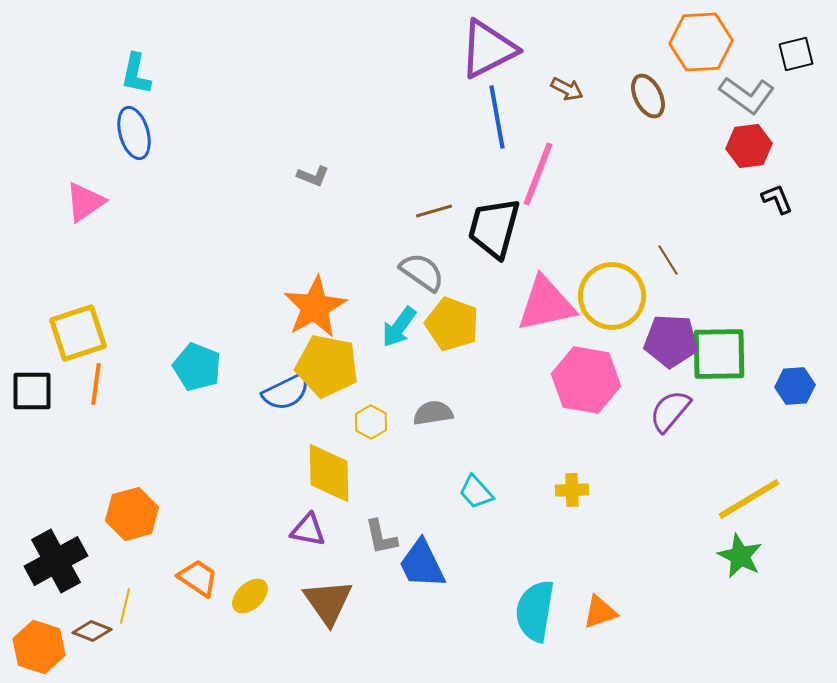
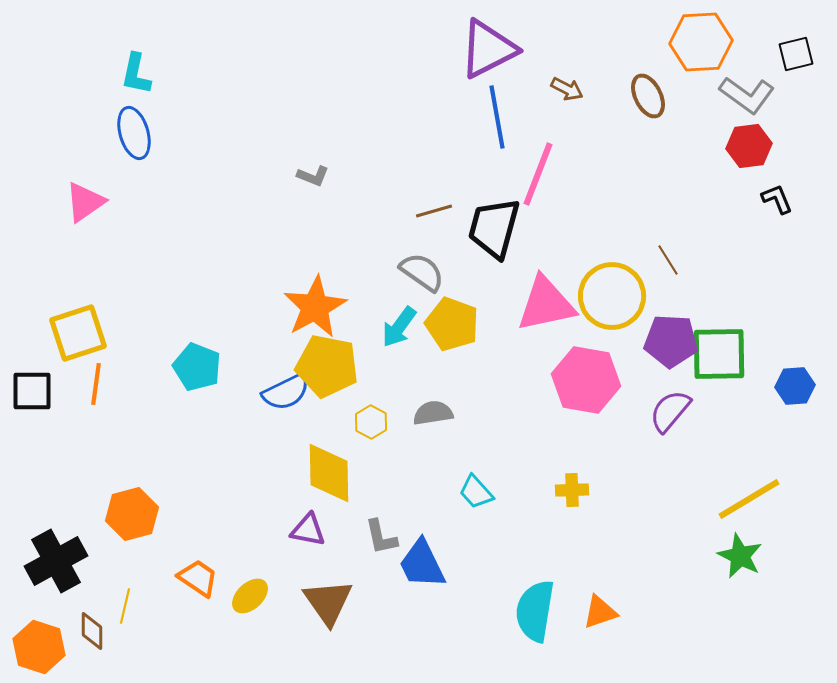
brown diamond at (92, 631): rotated 69 degrees clockwise
